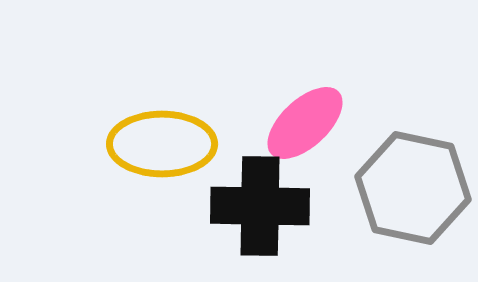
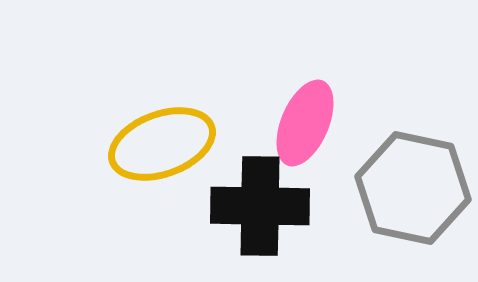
pink ellipse: rotated 24 degrees counterclockwise
yellow ellipse: rotated 20 degrees counterclockwise
